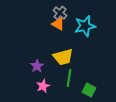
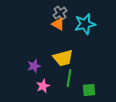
gray cross: rotated 16 degrees clockwise
cyan star: moved 2 px up
yellow trapezoid: moved 1 px down
purple star: moved 3 px left; rotated 16 degrees clockwise
green square: rotated 32 degrees counterclockwise
